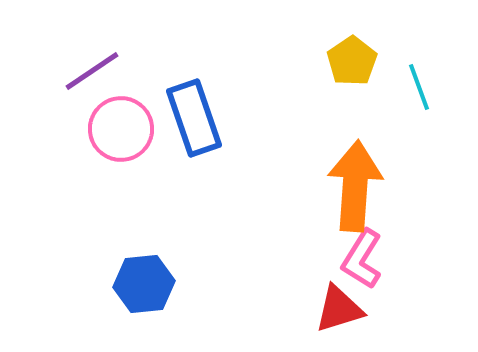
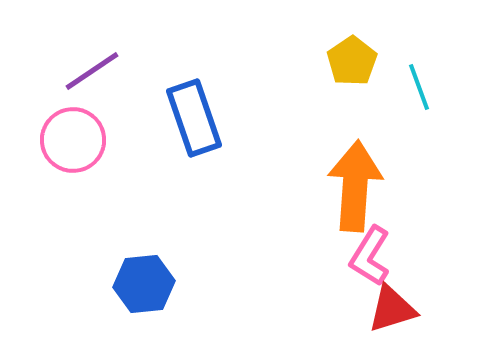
pink circle: moved 48 px left, 11 px down
pink L-shape: moved 8 px right, 3 px up
red triangle: moved 53 px right
